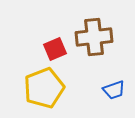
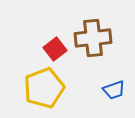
brown cross: moved 1 px left, 1 px down
red square: rotated 15 degrees counterclockwise
